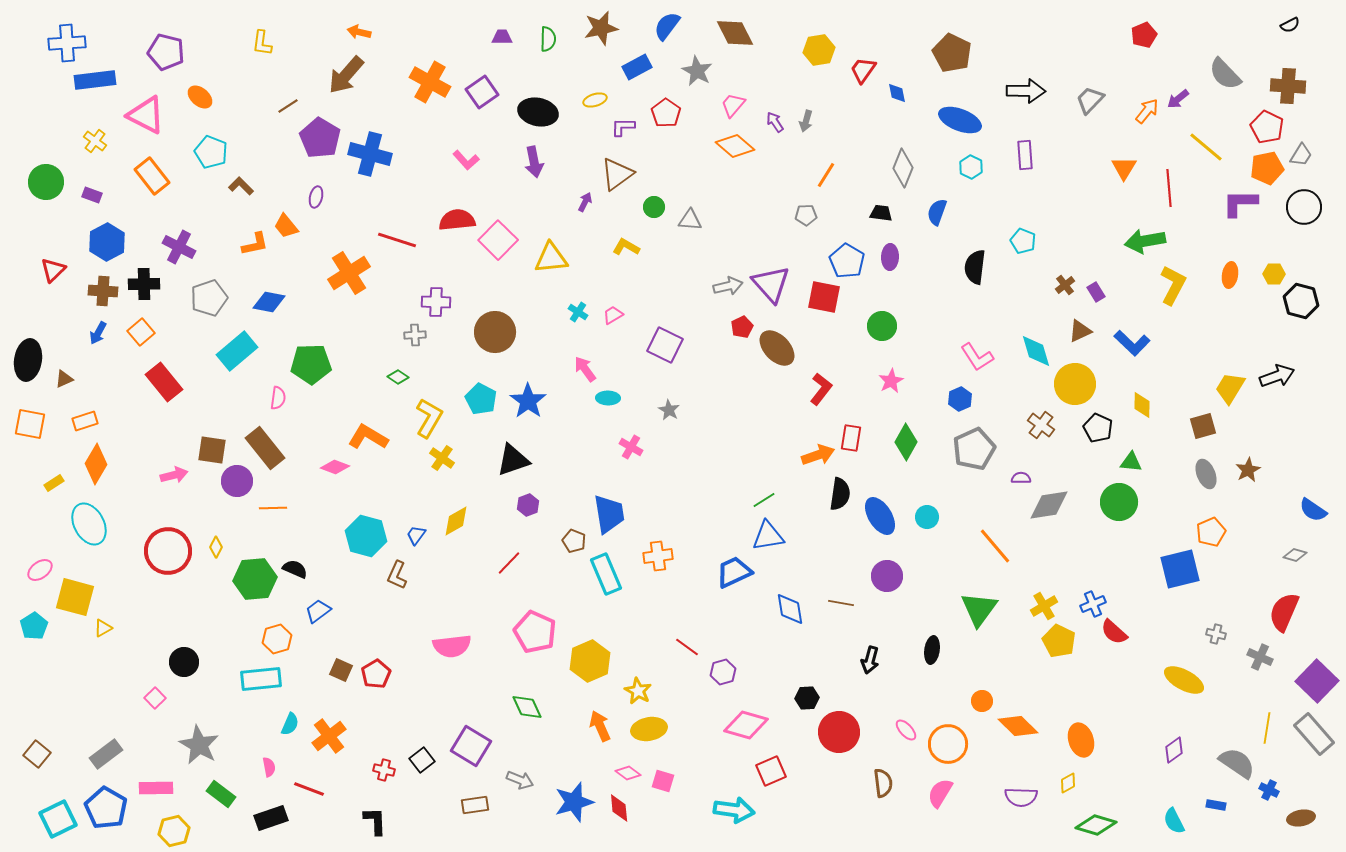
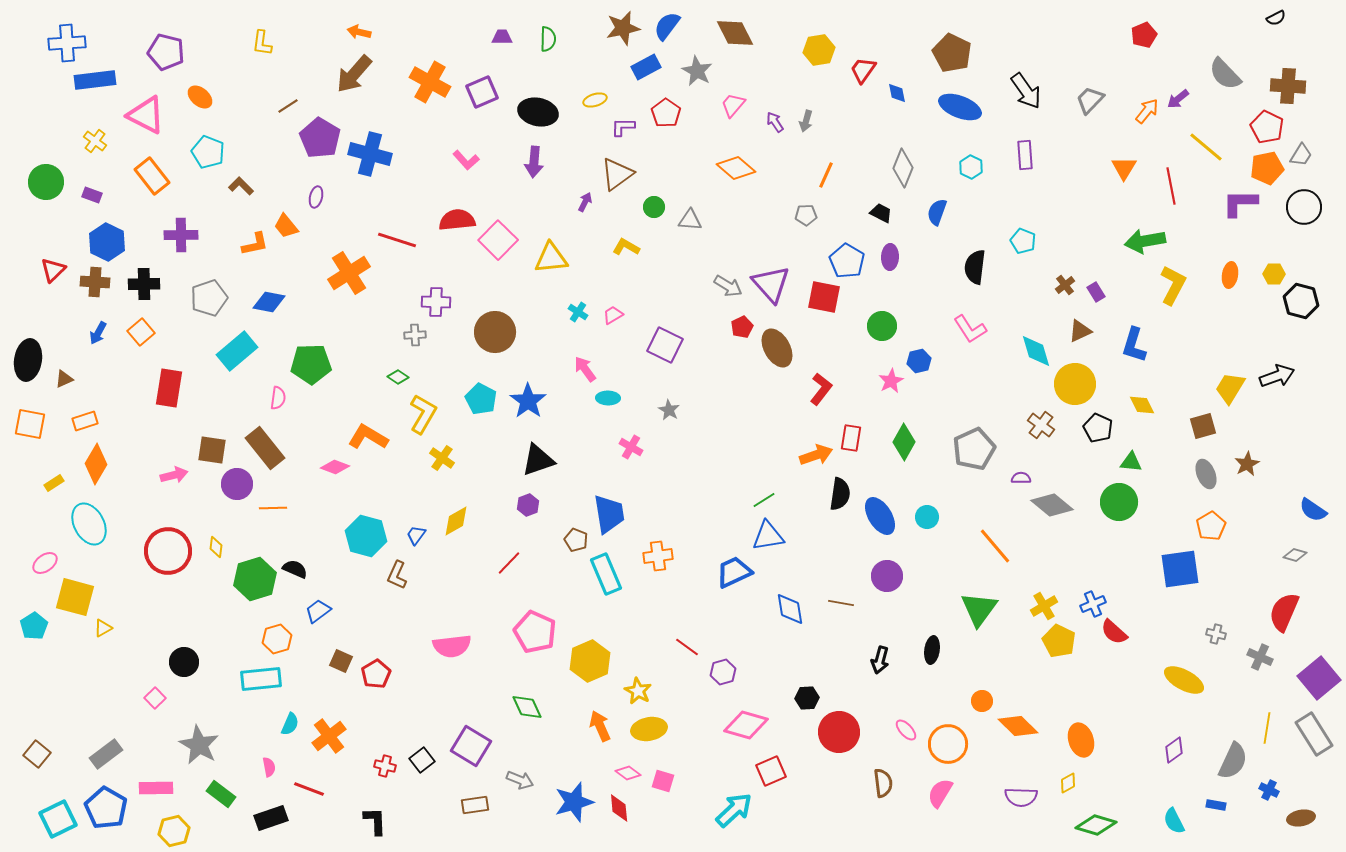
black semicircle at (1290, 25): moved 14 px left, 7 px up
brown star at (601, 28): moved 22 px right
blue rectangle at (637, 67): moved 9 px right
brown arrow at (346, 75): moved 8 px right, 1 px up
black arrow at (1026, 91): rotated 54 degrees clockwise
purple square at (482, 92): rotated 12 degrees clockwise
blue ellipse at (960, 120): moved 13 px up
orange diamond at (735, 146): moved 1 px right, 22 px down
cyan pentagon at (211, 152): moved 3 px left
purple arrow at (534, 162): rotated 16 degrees clockwise
orange line at (826, 175): rotated 8 degrees counterclockwise
red line at (1169, 188): moved 2 px right, 2 px up; rotated 6 degrees counterclockwise
black trapezoid at (881, 213): rotated 20 degrees clockwise
blue hexagon at (107, 242): rotated 6 degrees counterclockwise
purple cross at (179, 247): moved 2 px right, 12 px up; rotated 28 degrees counterclockwise
gray arrow at (728, 286): rotated 44 degrees clockwise
brown cross at (103, 291): moved 8 px left, 9 px up
blue L-shape at (1132, 343): moved 2 px right, 2 px down; rotated 63 degrees clockwise
brown ellipse at (777, 348): rotated 15 degrees clockwise
pink L-shape at (977, 357): moved 7 px left, 28 px up
red rectangle at (164, 382): moved 5 px right, 6 px down; rotated 48 degrees clockwise
blue hexagon at (960, 399): moved 41 px left, 38 px up; rotated 10 degrees clockwise
yellow diamond at (1142, 405): rotated 28 degrees counterclockwise
yellow L-shape at (429, 418): moved 6 px left, 4 px up
green diamond at (906, 442): moved 2 px left
orange arrow at (818, 455): moved 2 px left
black triangle at (513, 460): moved 25 px right
brown star at (1248, 470): moved 1 px left, 6 px up
purple circle at (237, 481): moved 3 px down
gray diamond at (1049, 505): moved 3 px right; rotated 48 degrees clockwise
orange pentagon at (1211, 532): moved 6 px up; rotated 8 degrees counterclockwise
brown pentagon at (574, 541): moved 2 px right, 1 px up
yellow diamond at (216, 547): rotated 20 degrees counterclockwise
blue square at (1180, 569): rotated 6 degrees clockwise
pink ellipse at (40, 570): moved 5 px right, 7 px up
green hexagon at (255, 579): rotated 12 degrees counterclockwise
black arrow at (870, 660): moved 10 px right
brown square at (341, 670): moved 9 px up
purple square at (1317, 681): moved 2 px right, 3 px up; rotated 6 degrees clockwise
gray rectangle at (1314, 734): rotated 9 degrees clockwise
gray semicircle at (1237, 763): moved 4 px left, 2 px up; rotated 81 degrees clockwise
red cross at (384, 770): moved 1 px right, 4 px up
cyan arrow at (734, 810): rotated 51 degrees counterclockwise
